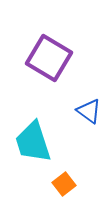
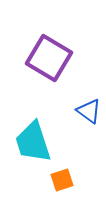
orange square: moved 2 px left, 4 px up; rotated 20 degrees clockwise
